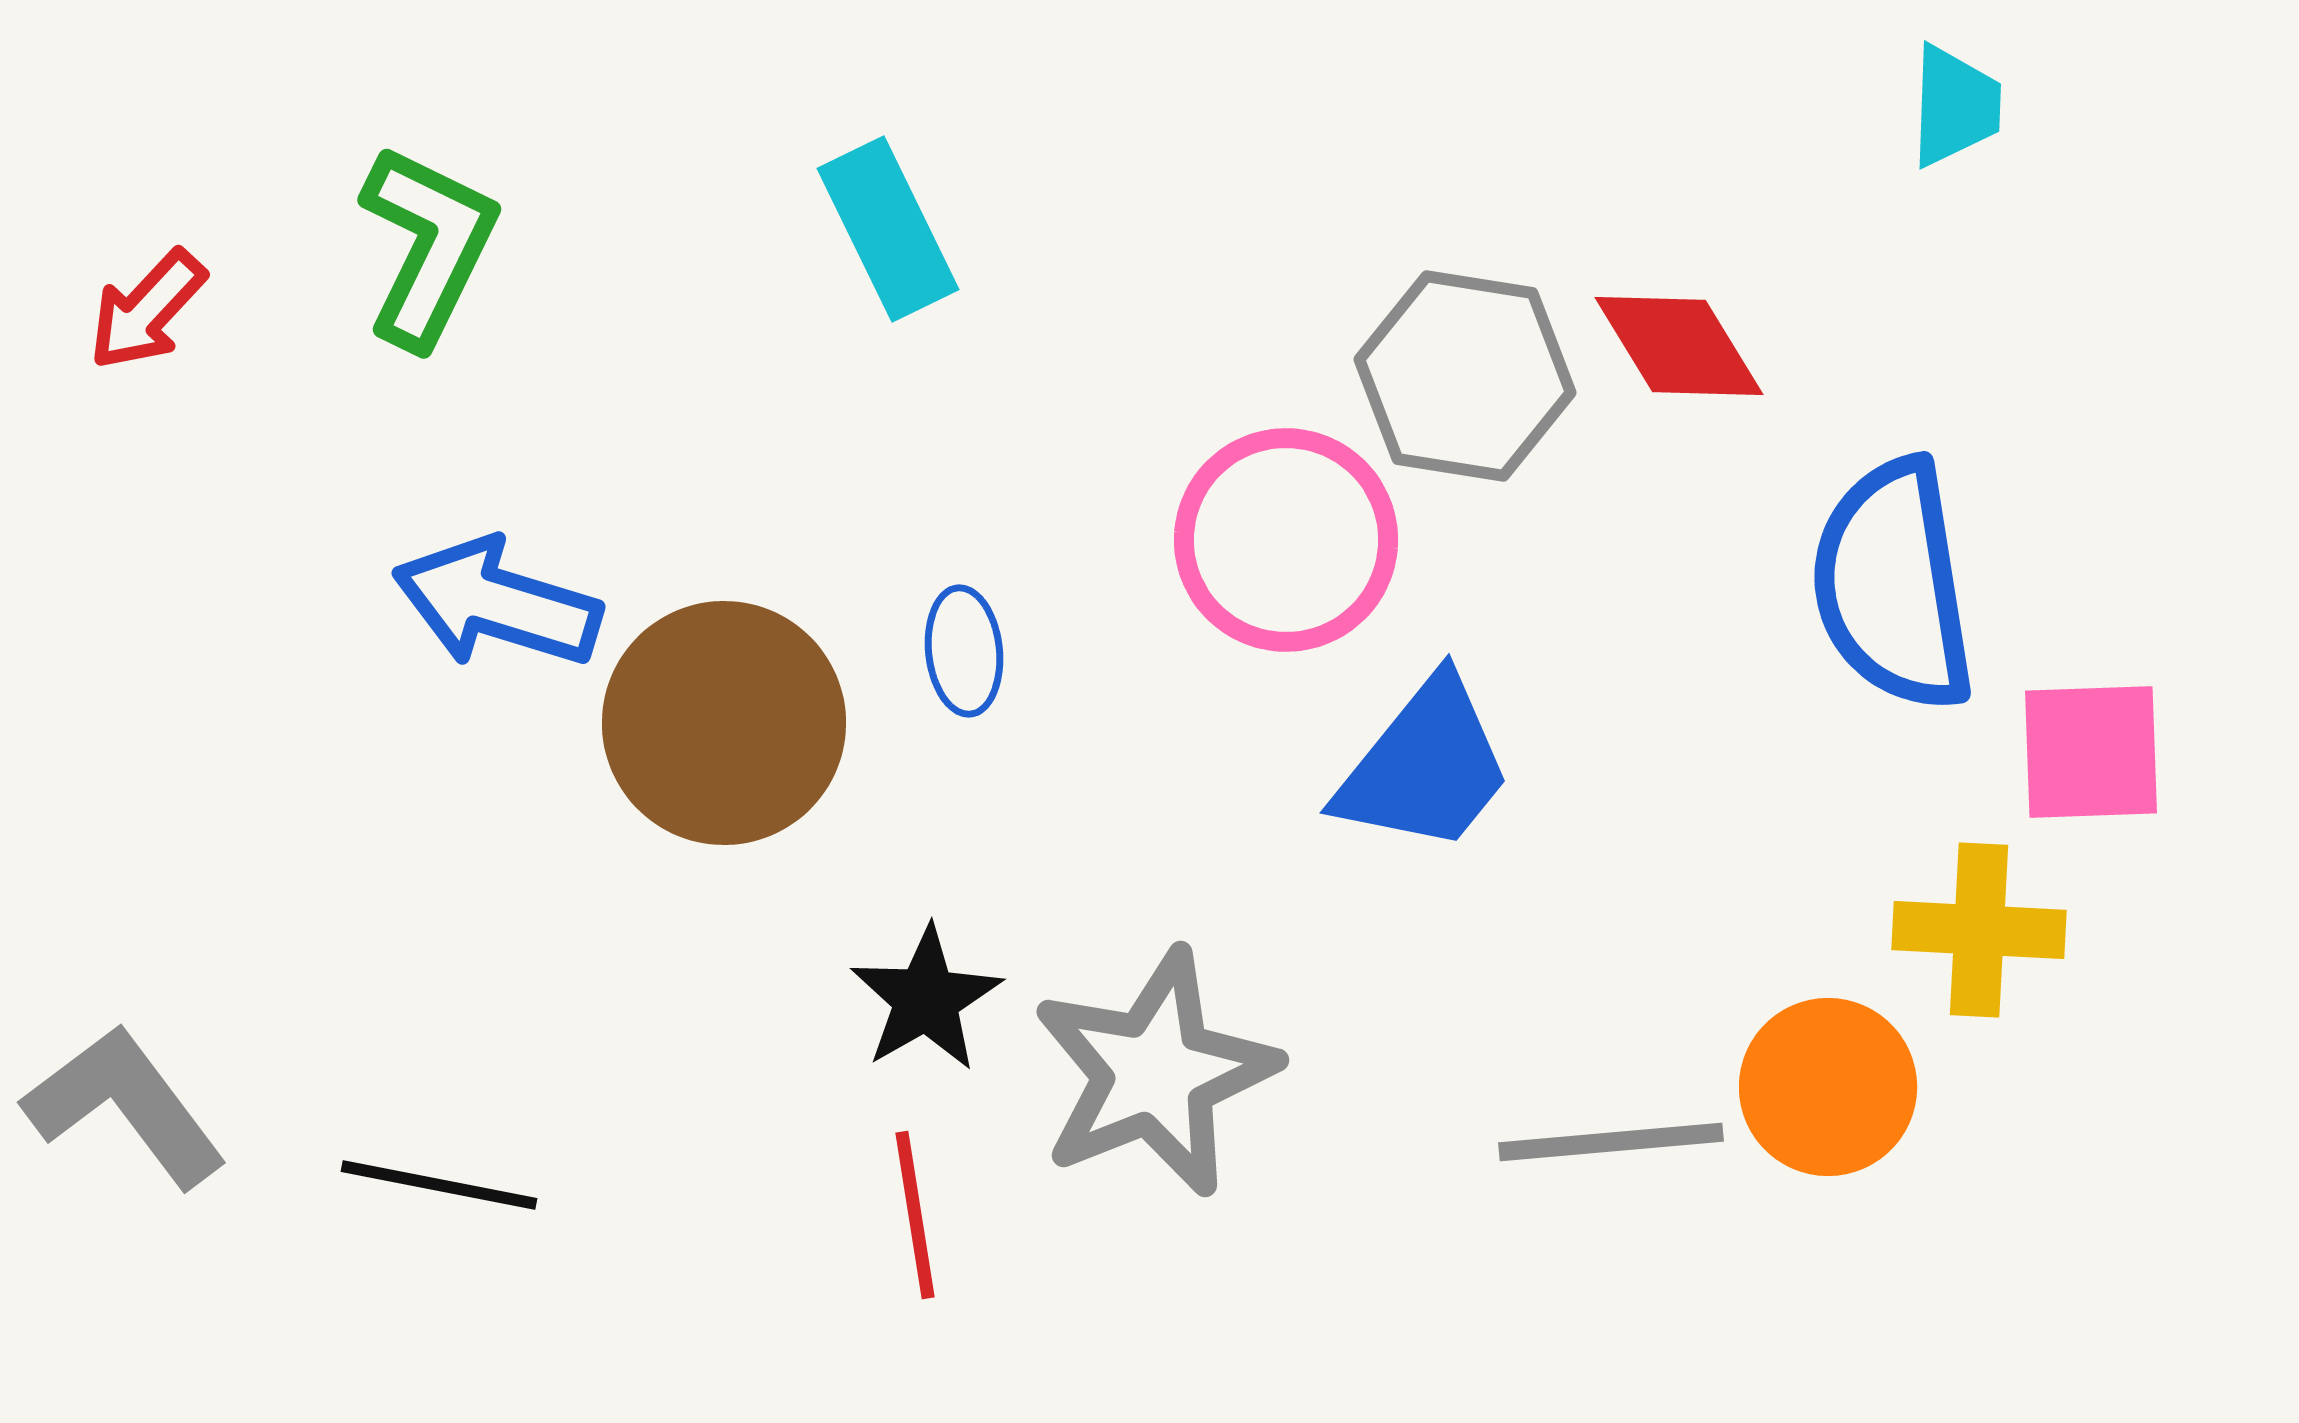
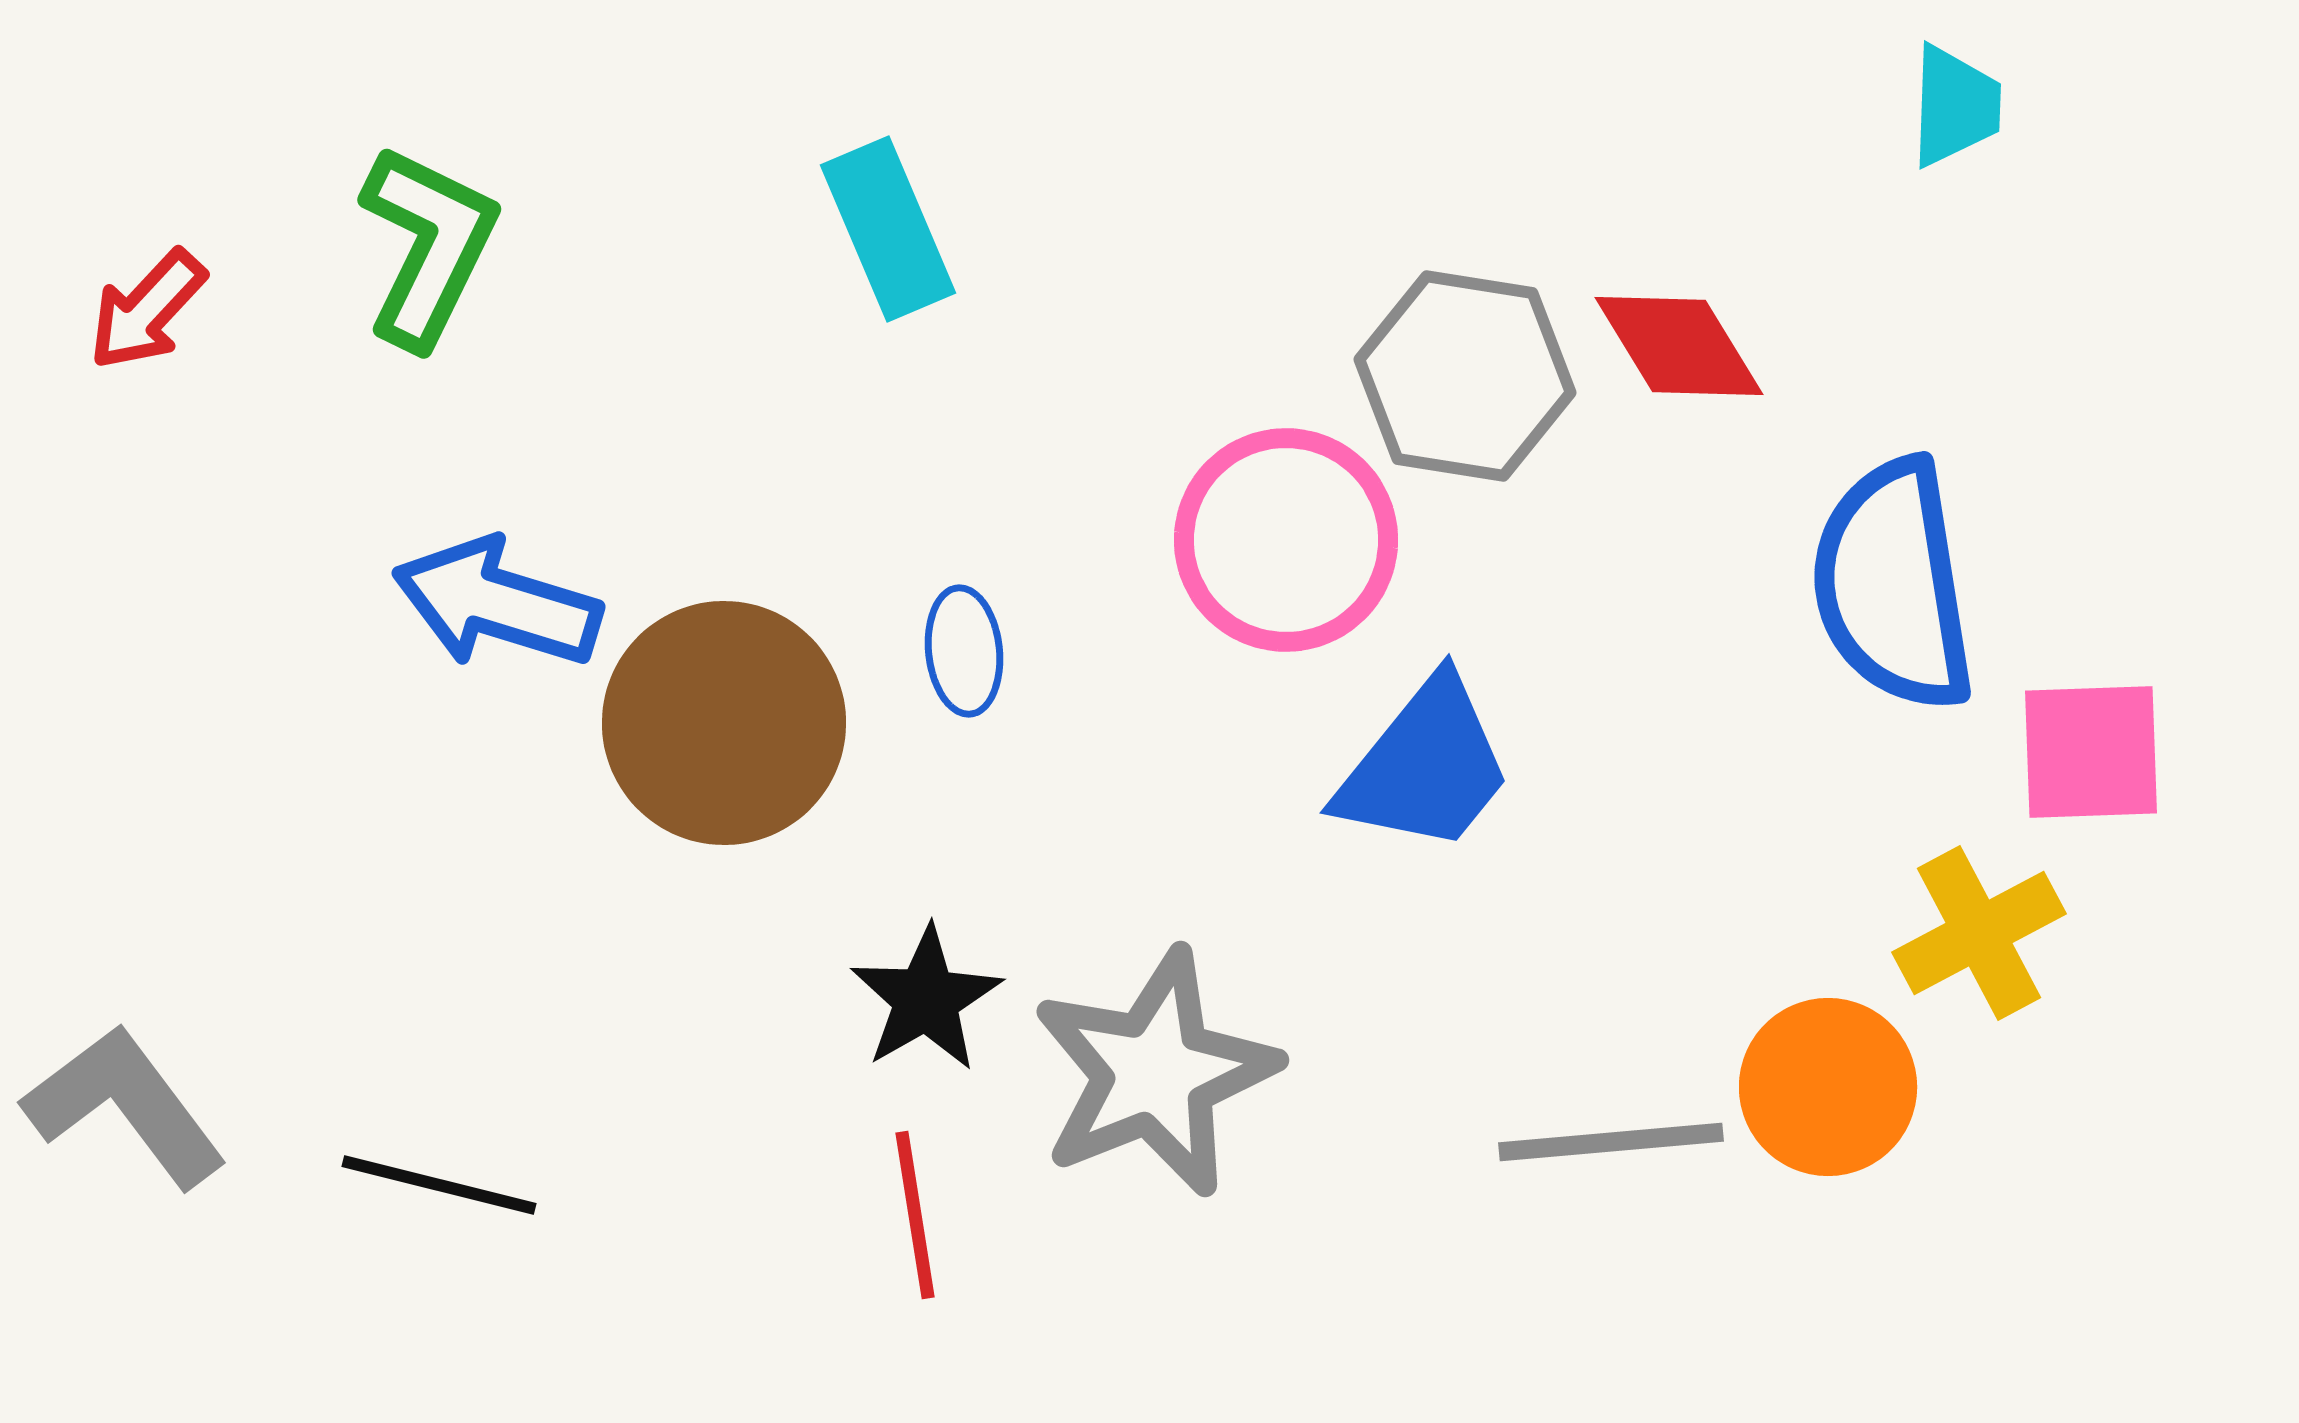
cyan rectangle: rotated 3 degrees clockwise
yellow cross: moved 3 px down; rotated 31 degrees counterclockwise
black line: rotated 3 degrees clockwise
